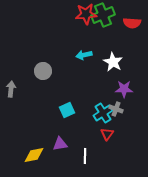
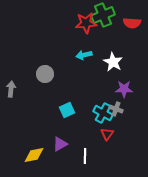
red star: moved 9 px down
gray circle: moved 2 px right, 3 px down
cyan cross: rotated 30 degrees counterclockwise
purple triangle: rotated 21 degrees counterclockwise
